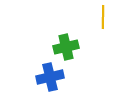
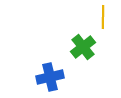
green cross: moved 17 px right; rotated 25 degrees counterclockwise
